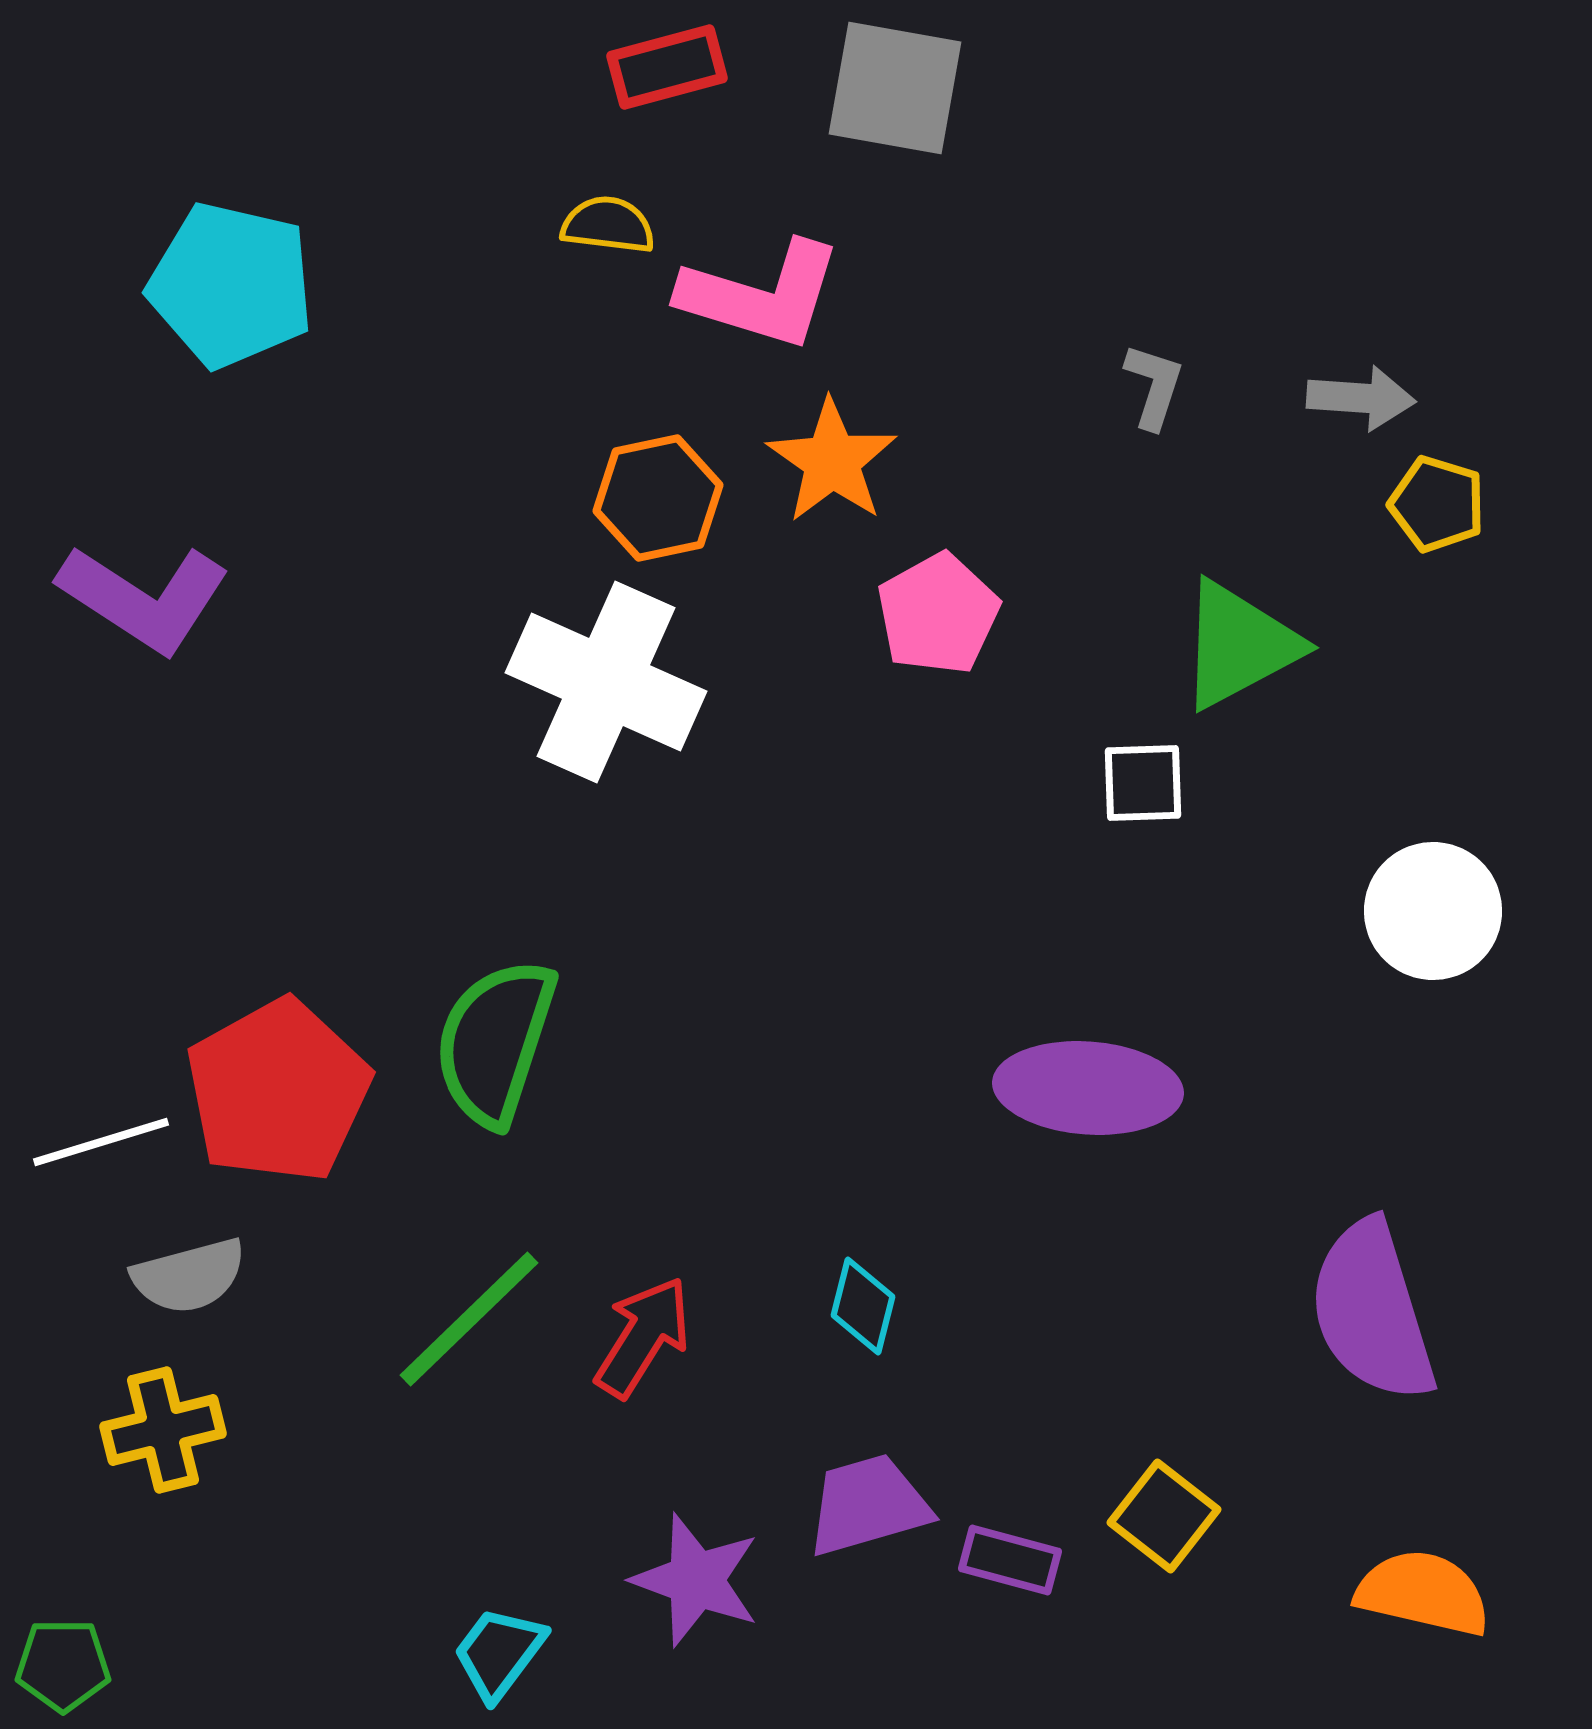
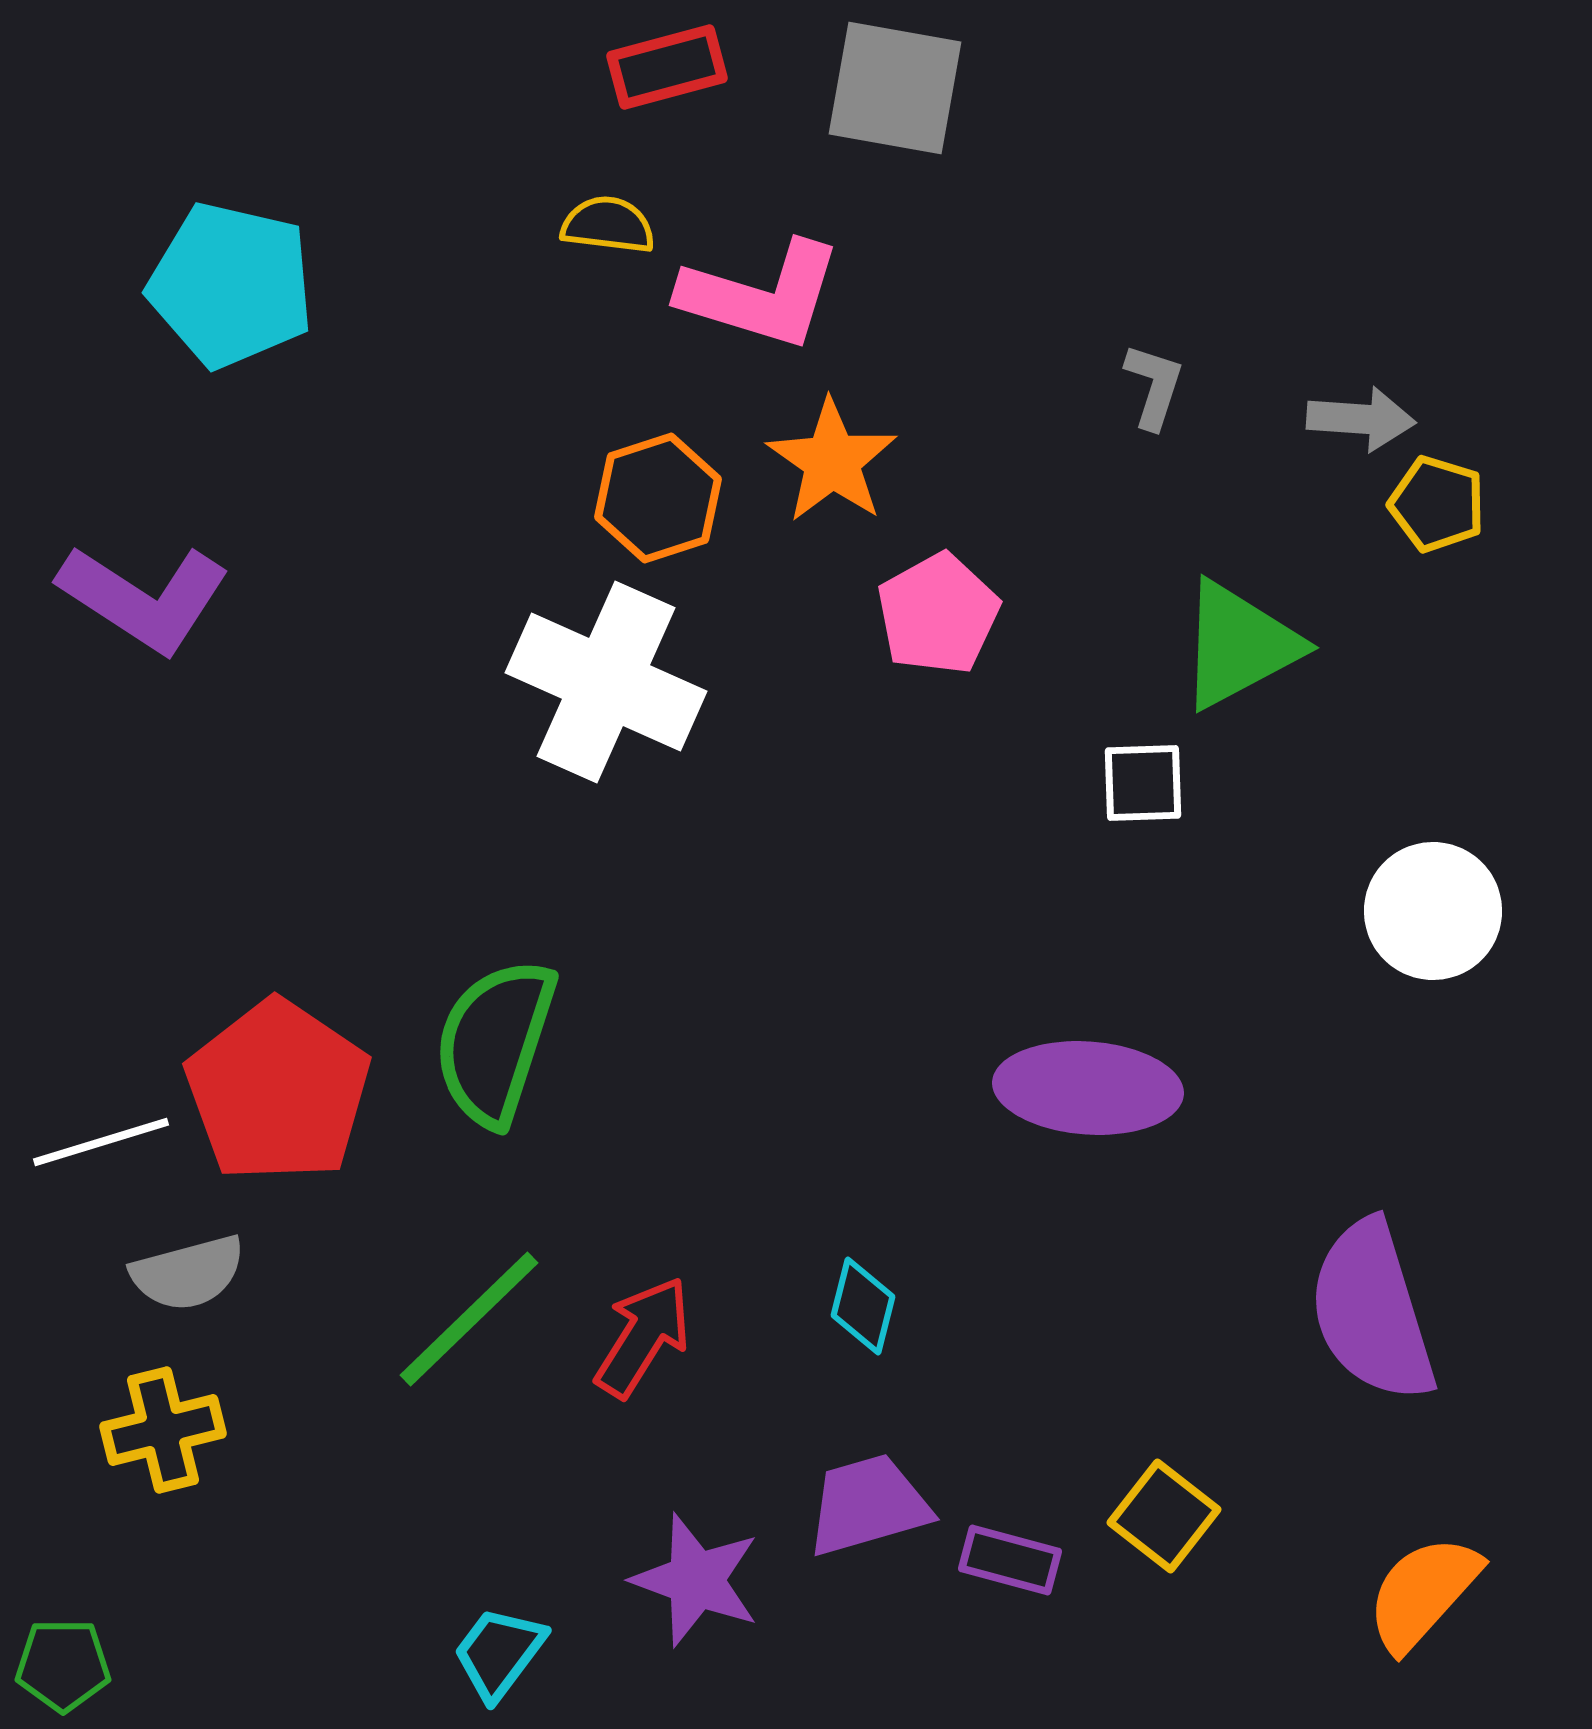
gray arrow: moved 21 px down
orange hexagon: rotated 6 degrees counterclockwise
red pentagon: rotated 9 degrees counterclockwise
gray semicircle: moved 1 px left, 3 px up
orange semicircle: rotated 61 degrees counterclockwise
